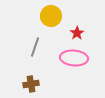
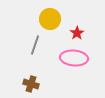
yellow circle: moved 1 px left, 3 px down
gray line: moved 2 px up
brown cross: rotated 28 degrees clockwise
